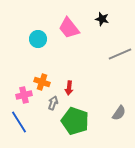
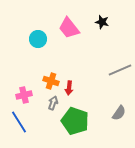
black star: moved 3 px down
gray line: moved 16 px down
orange cross: moved 9 px right, 1 px up
